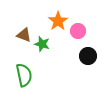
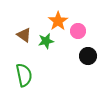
brown triangle: rotated 14 degrees clockwise
green star: moved 4 px right, 3 px up; rotated 28 degrees counterclockwise
